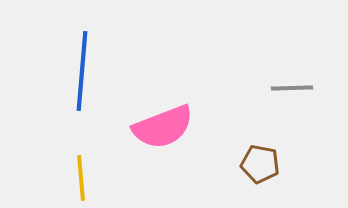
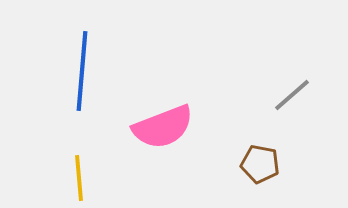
gray line: moved 7 px down; rotated 39 degrees counterclockwise
yellow line: moved 2 px left
